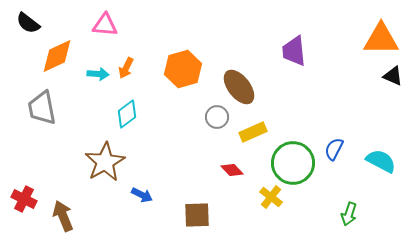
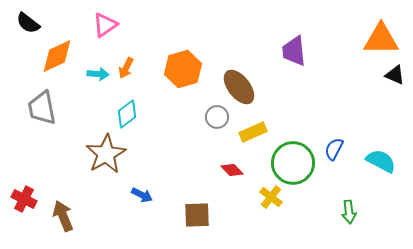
pink triangle: rotated 40 degrees counterclockwise
black triangle: moved 2 px right, 1 px up
brown star: moved 1 px right, 8 px up
green arrow: moved 2 px up; rotated 25 degrees counterclockwise
